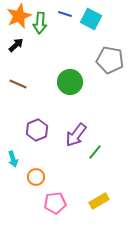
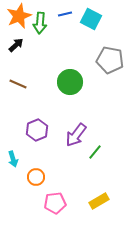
blue line: rotated 32 degrees counterclockwise
